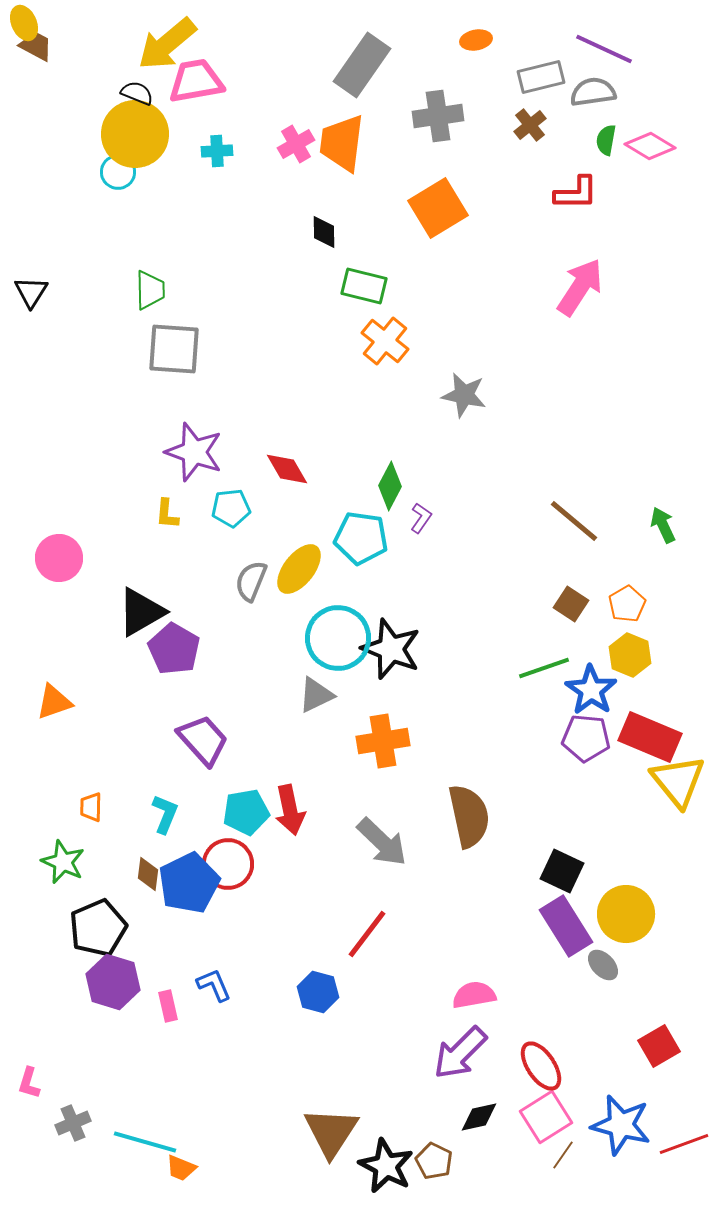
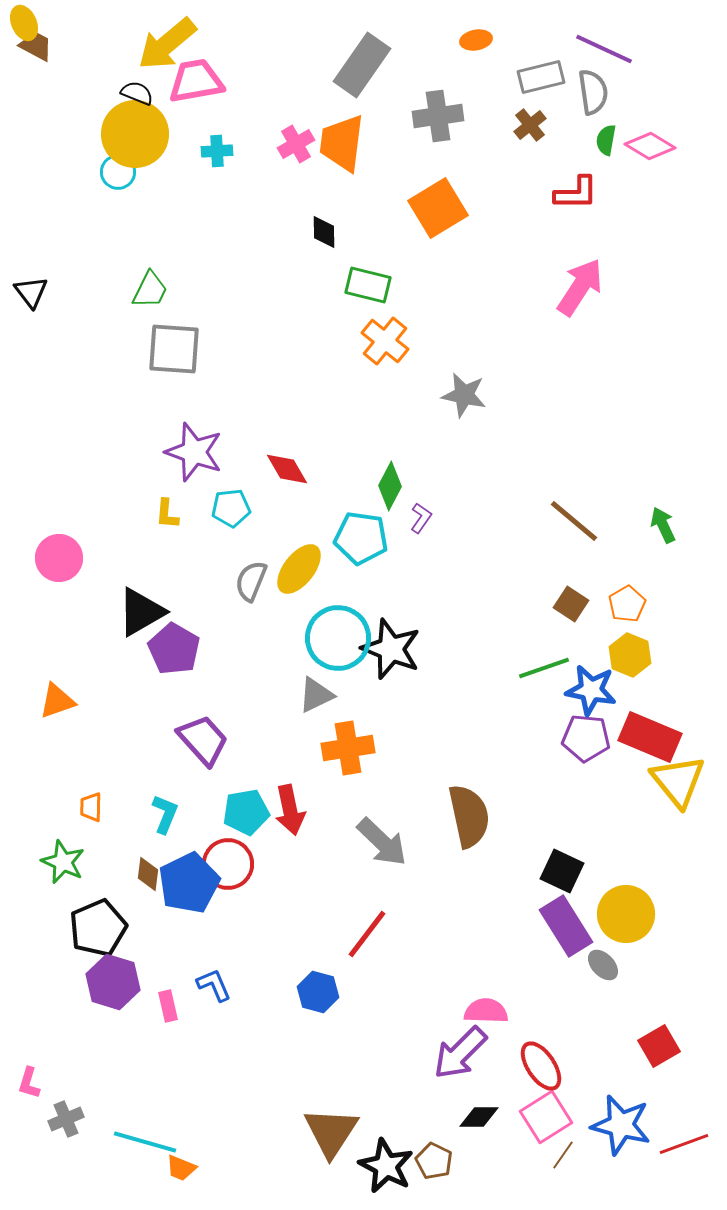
gray semicircle at (593, 92): rotated 90 degrees clockwise
green rectangle at (364, 286): moved 4 px right, 1 px up
green trapezoid at (150, 290): rotated 27 degrees clockwise
black triangle at (31, 292): rotated 9 degrees counterclockwise
blue star at (591, 690): rotated 24 degrees counterclockwise
orange triangle at (54, 702): moved 3 px right, 1 px up
orange cross at (383, 741): moved 35 px left, 7 px down
pink semicircle at (474, 995): moved 12 px right, 16 px down; rotated 12 degrees clockwise
black diamond at (479, 1117): rotated 12 degrees clockwise
gray cross at (73, 1123): moved 7 px left, 4 px up
